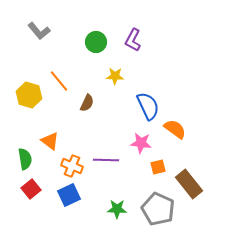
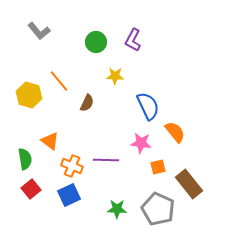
orange semicircle: moved 3 px down; rotated 15 degrees clockwise
